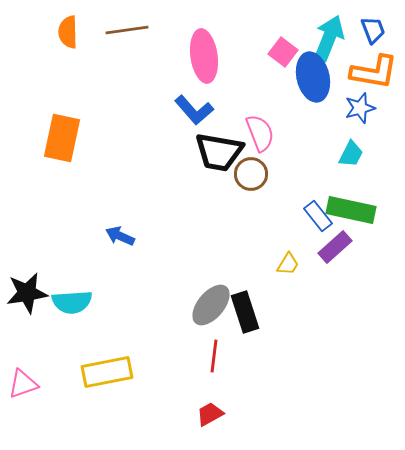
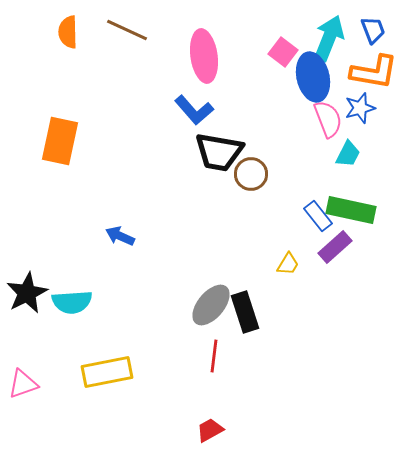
brown line: rotated 33 degrees clockwise
pink semicircle: moved 68 px right, 14 px up
orange rectangle: moved 2 px left, 3 px down
cyan trapezoid: moved 3 px left
black star: rotated 18 degrees counterclockwise
red trapezoid: moved 16 px down
